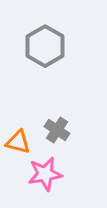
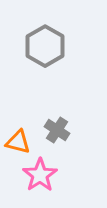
pink star: moved 5 px left, 1 px down; rotated 24 degrees counterclockwise
